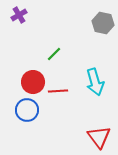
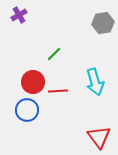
gray hexagon: rotated 20 degrees counterclockwise
